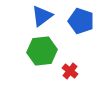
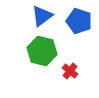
blue pentagon: moved 2 px left
green hexagon: rotated 20 degrees clockwise
